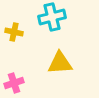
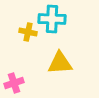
cyan cross: moved 2 px down; rotated 16 degrees clockwise
yellow cross: moved 14 px right
